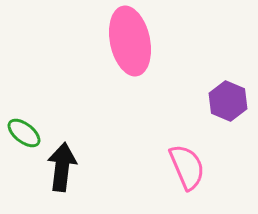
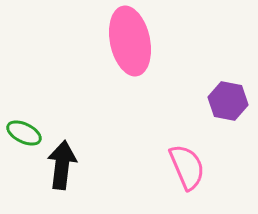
purple hexagon: rotated 12 degrees counterclockwise
green ellipse: rotated 12 degrees counterclockwise
black arrow: moved 2 px up
